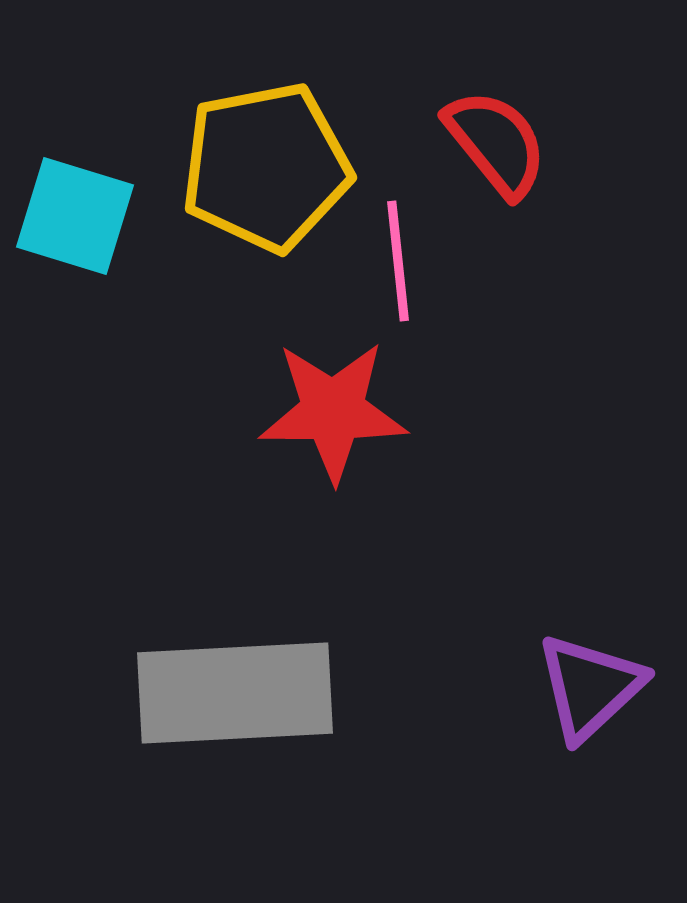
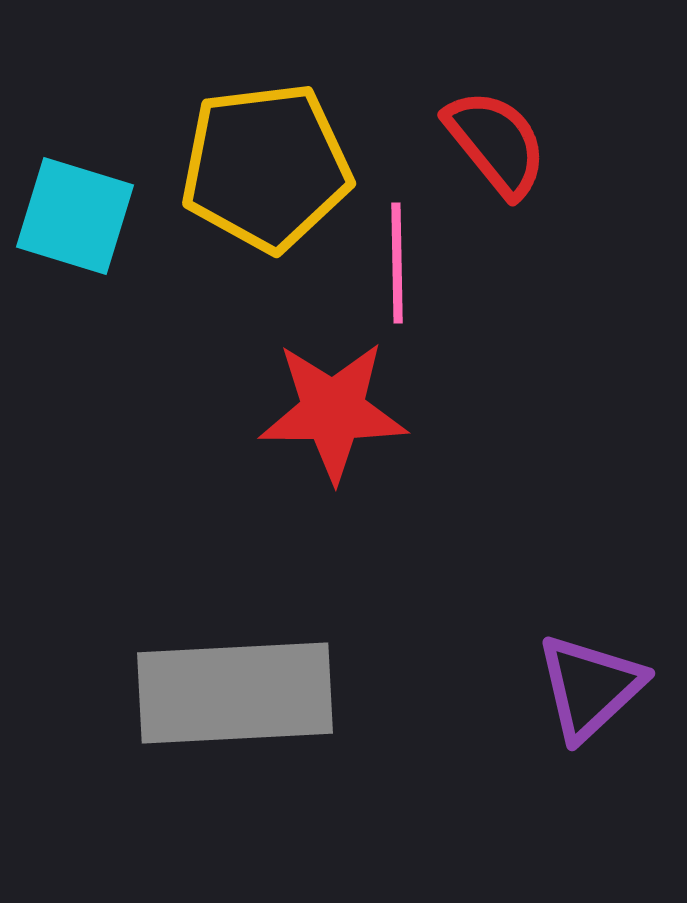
yellow pentagon: rotated 4 degrees clockwise
pink line: moved 1 px left, 2 px down; rotated 5 degrees clockwise
